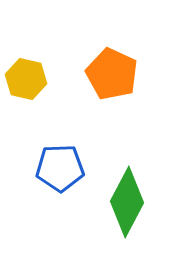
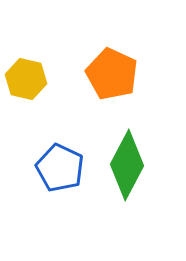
blue pentagon: rotated 27 degrees clockwise
green diamond: moved 37 px up
